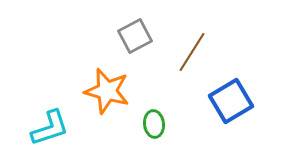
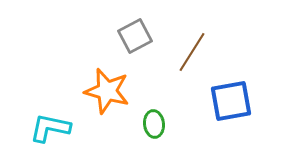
blue square: rotated 21 degrees clockwise
cyan L-shape: rotated 150 degrees counterclockwise
